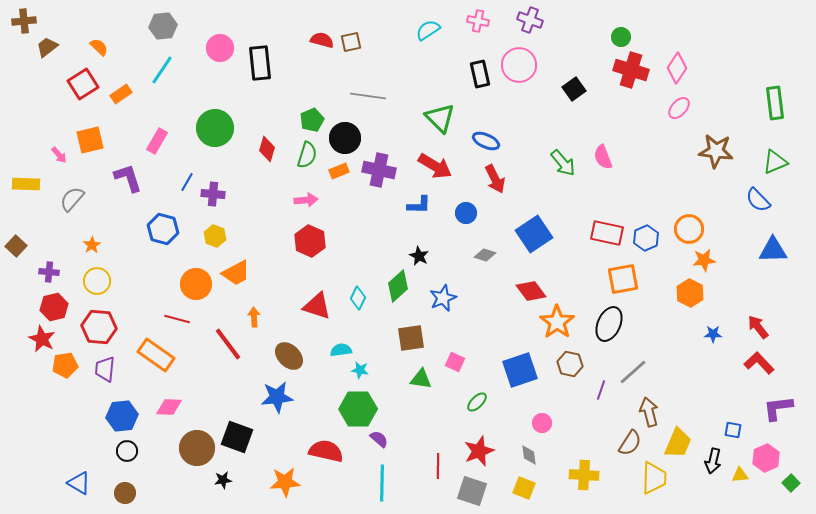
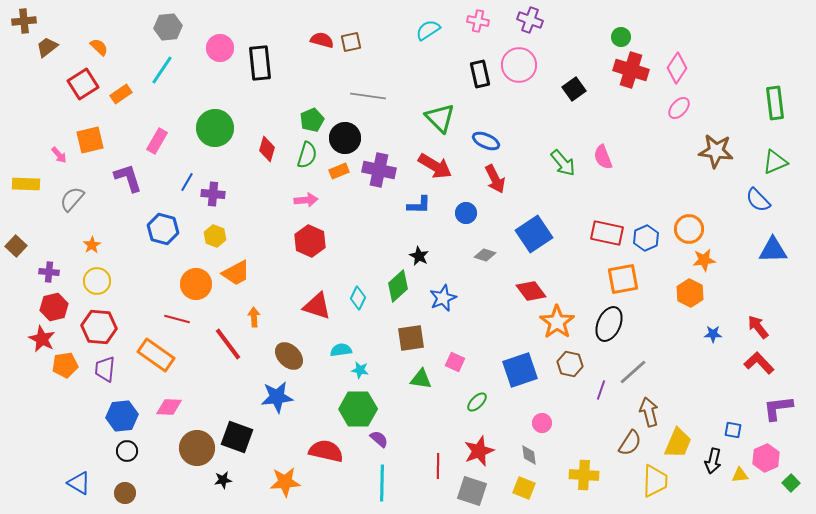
gray hexagon at (163, 26): moved 5 px right, 1 px down
yellow trapezoid at (654, 478): moved 1 px right, 3 px down
